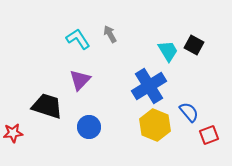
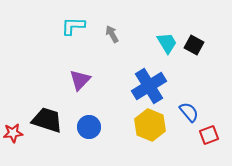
gray arrow: moved 2 px right
cyan L-shape: moved 5 px left, 13 px up; rotated 55 degrees counterclockwise
cyan trapezoid: moved 1 px left, 8 px up
black trapezoid: moved 14 px down
yellow hexagon: moved 5 px left
